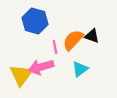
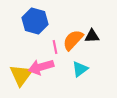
black triangle: rotated 21 degrees counterclockwise
